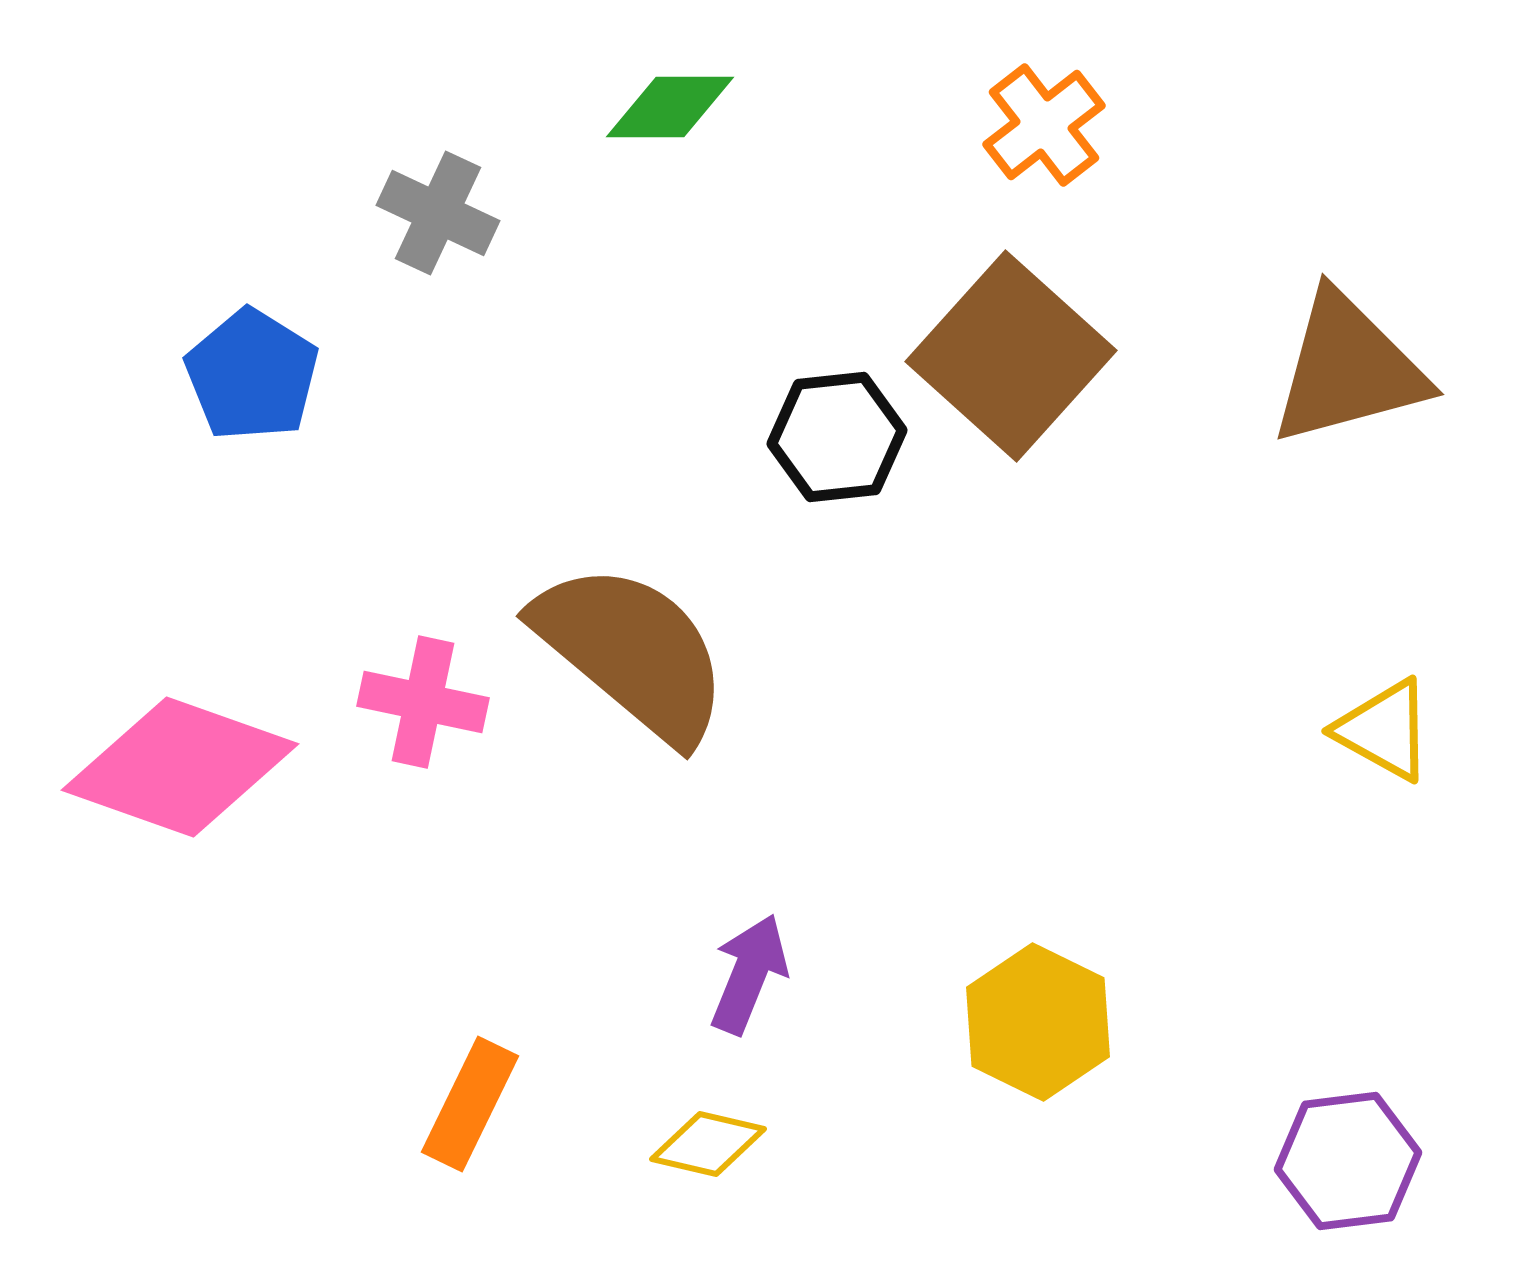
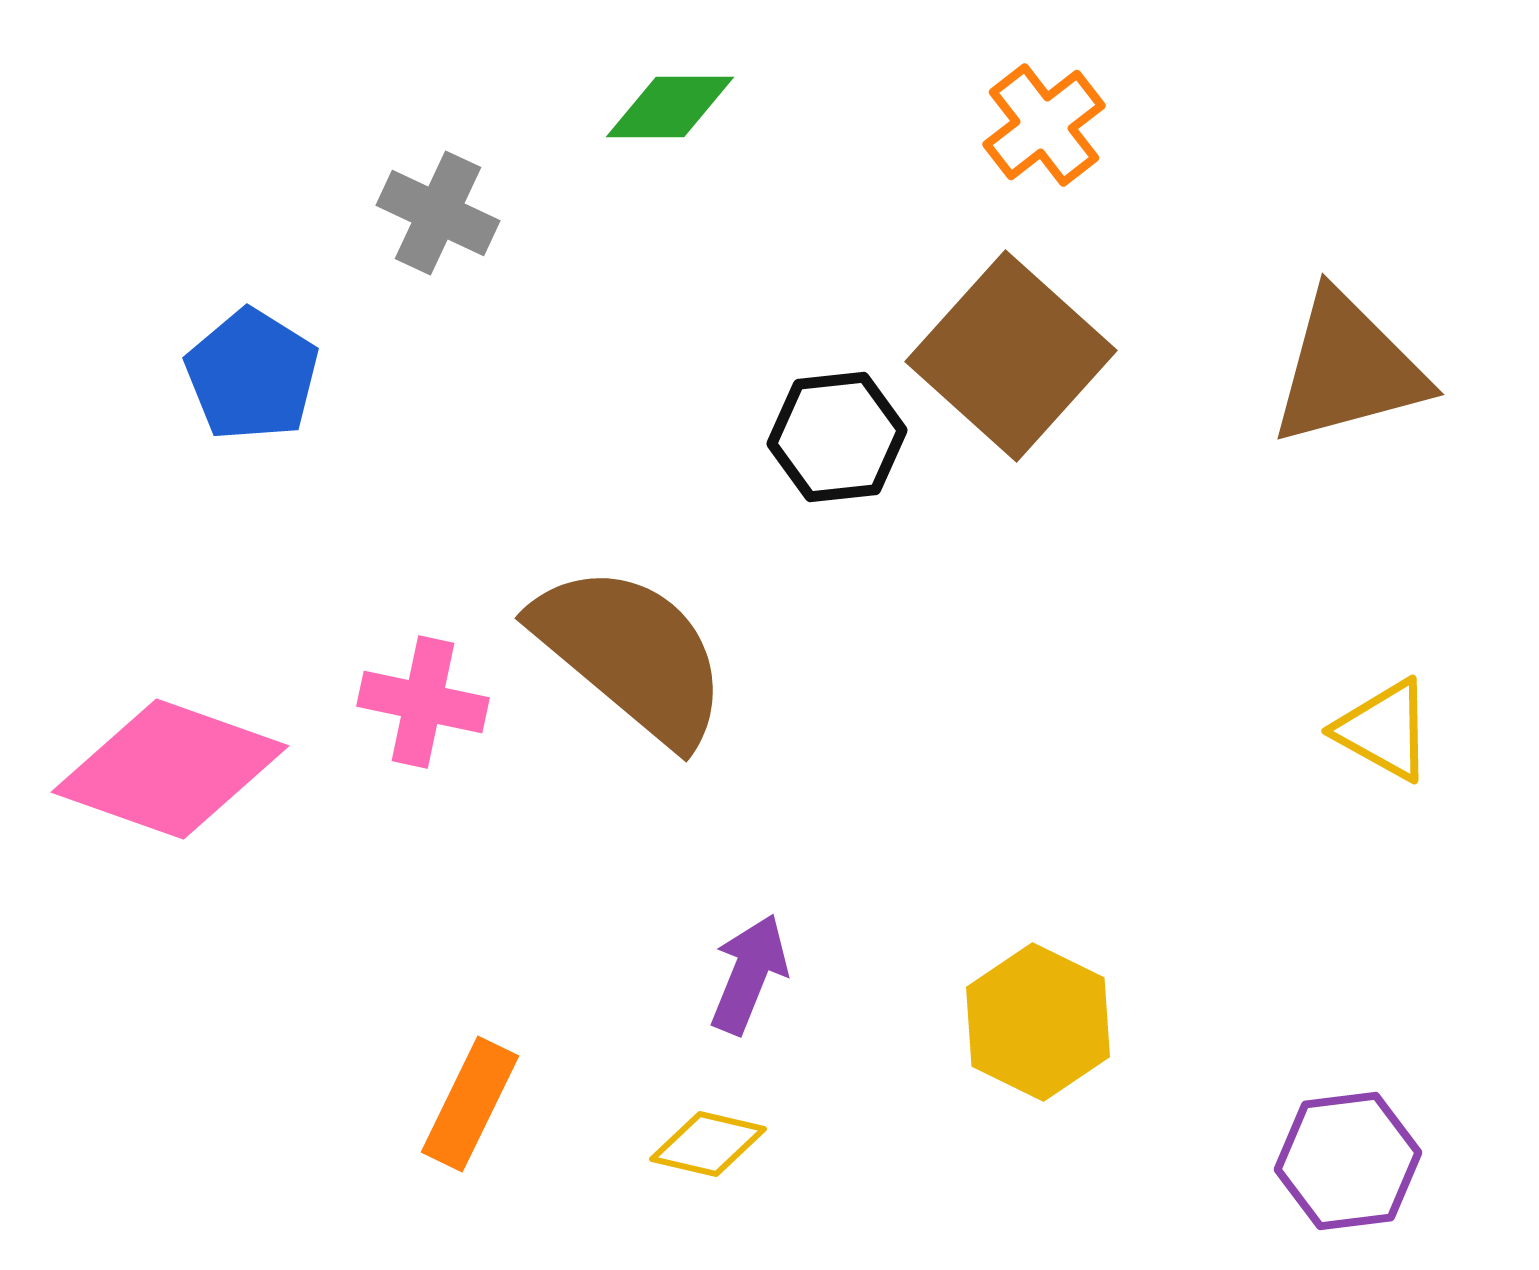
brown semicircle: moved 1 px left, 2 px down
pink diamond: moved 10 px left, 2 px down
